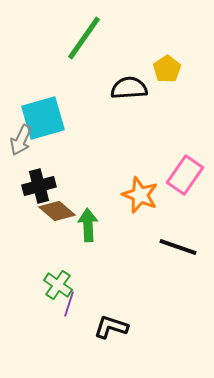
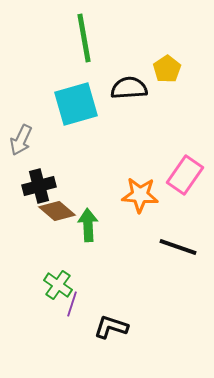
green line: rotated 45 degrees counterclockwise
cyan square: moved 33 px right, 14 px up
orange star: rotated 18 degrees counterclockwise
purple line: moved 3 px right
